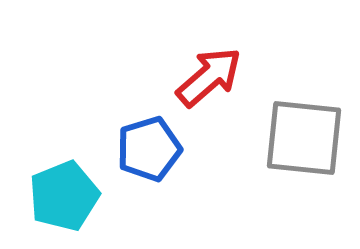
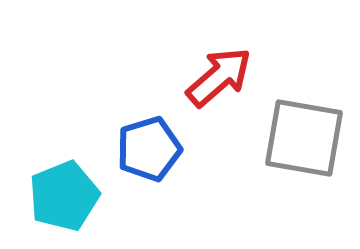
red arrow: moved 10 px right
gray square: rotated 4 degrees clockwise
